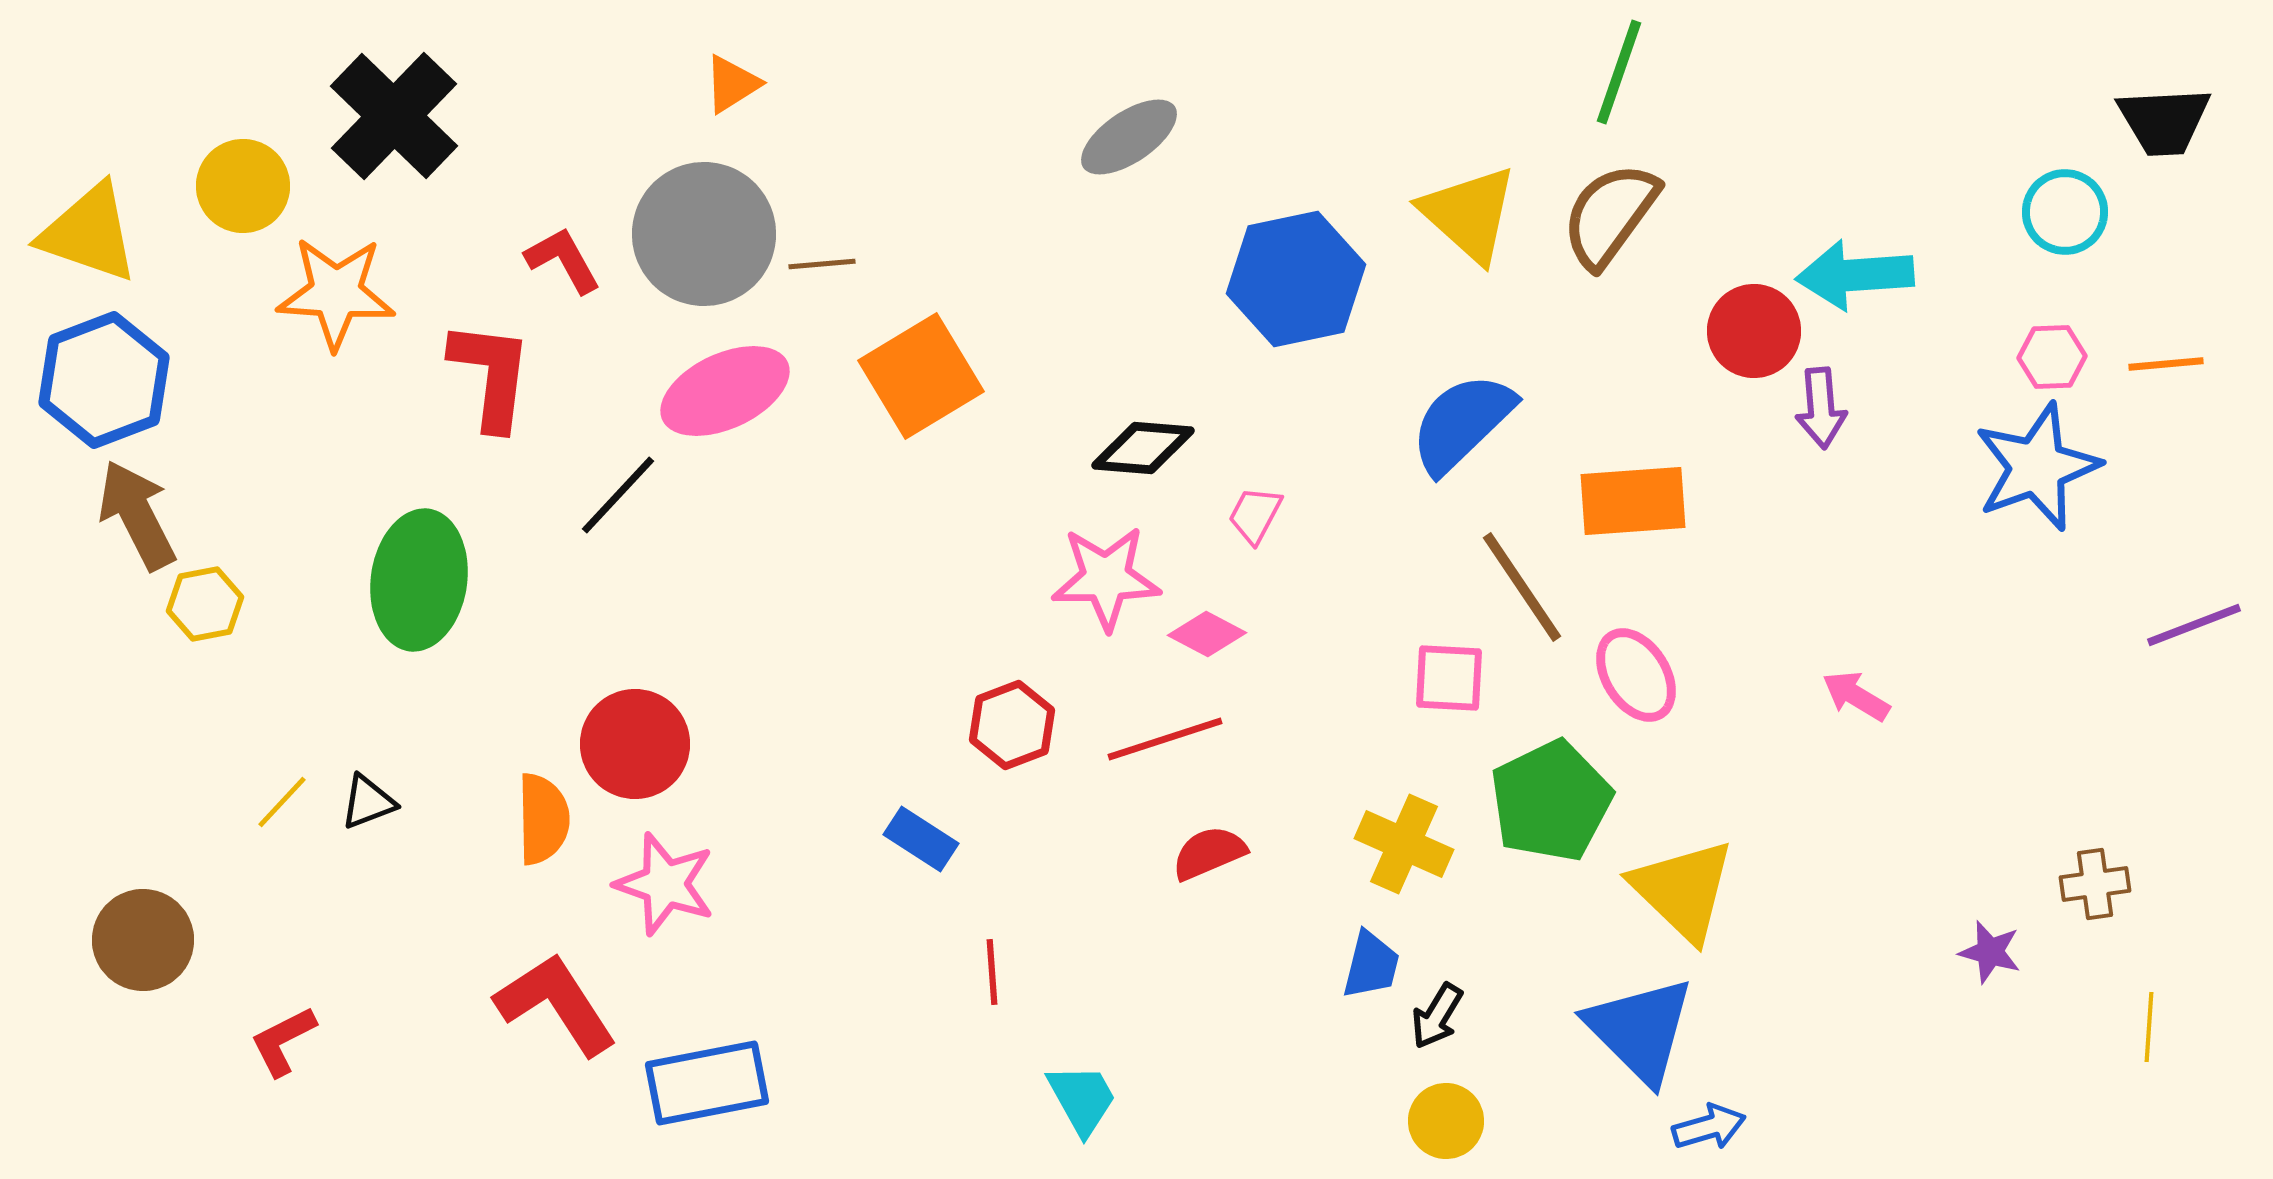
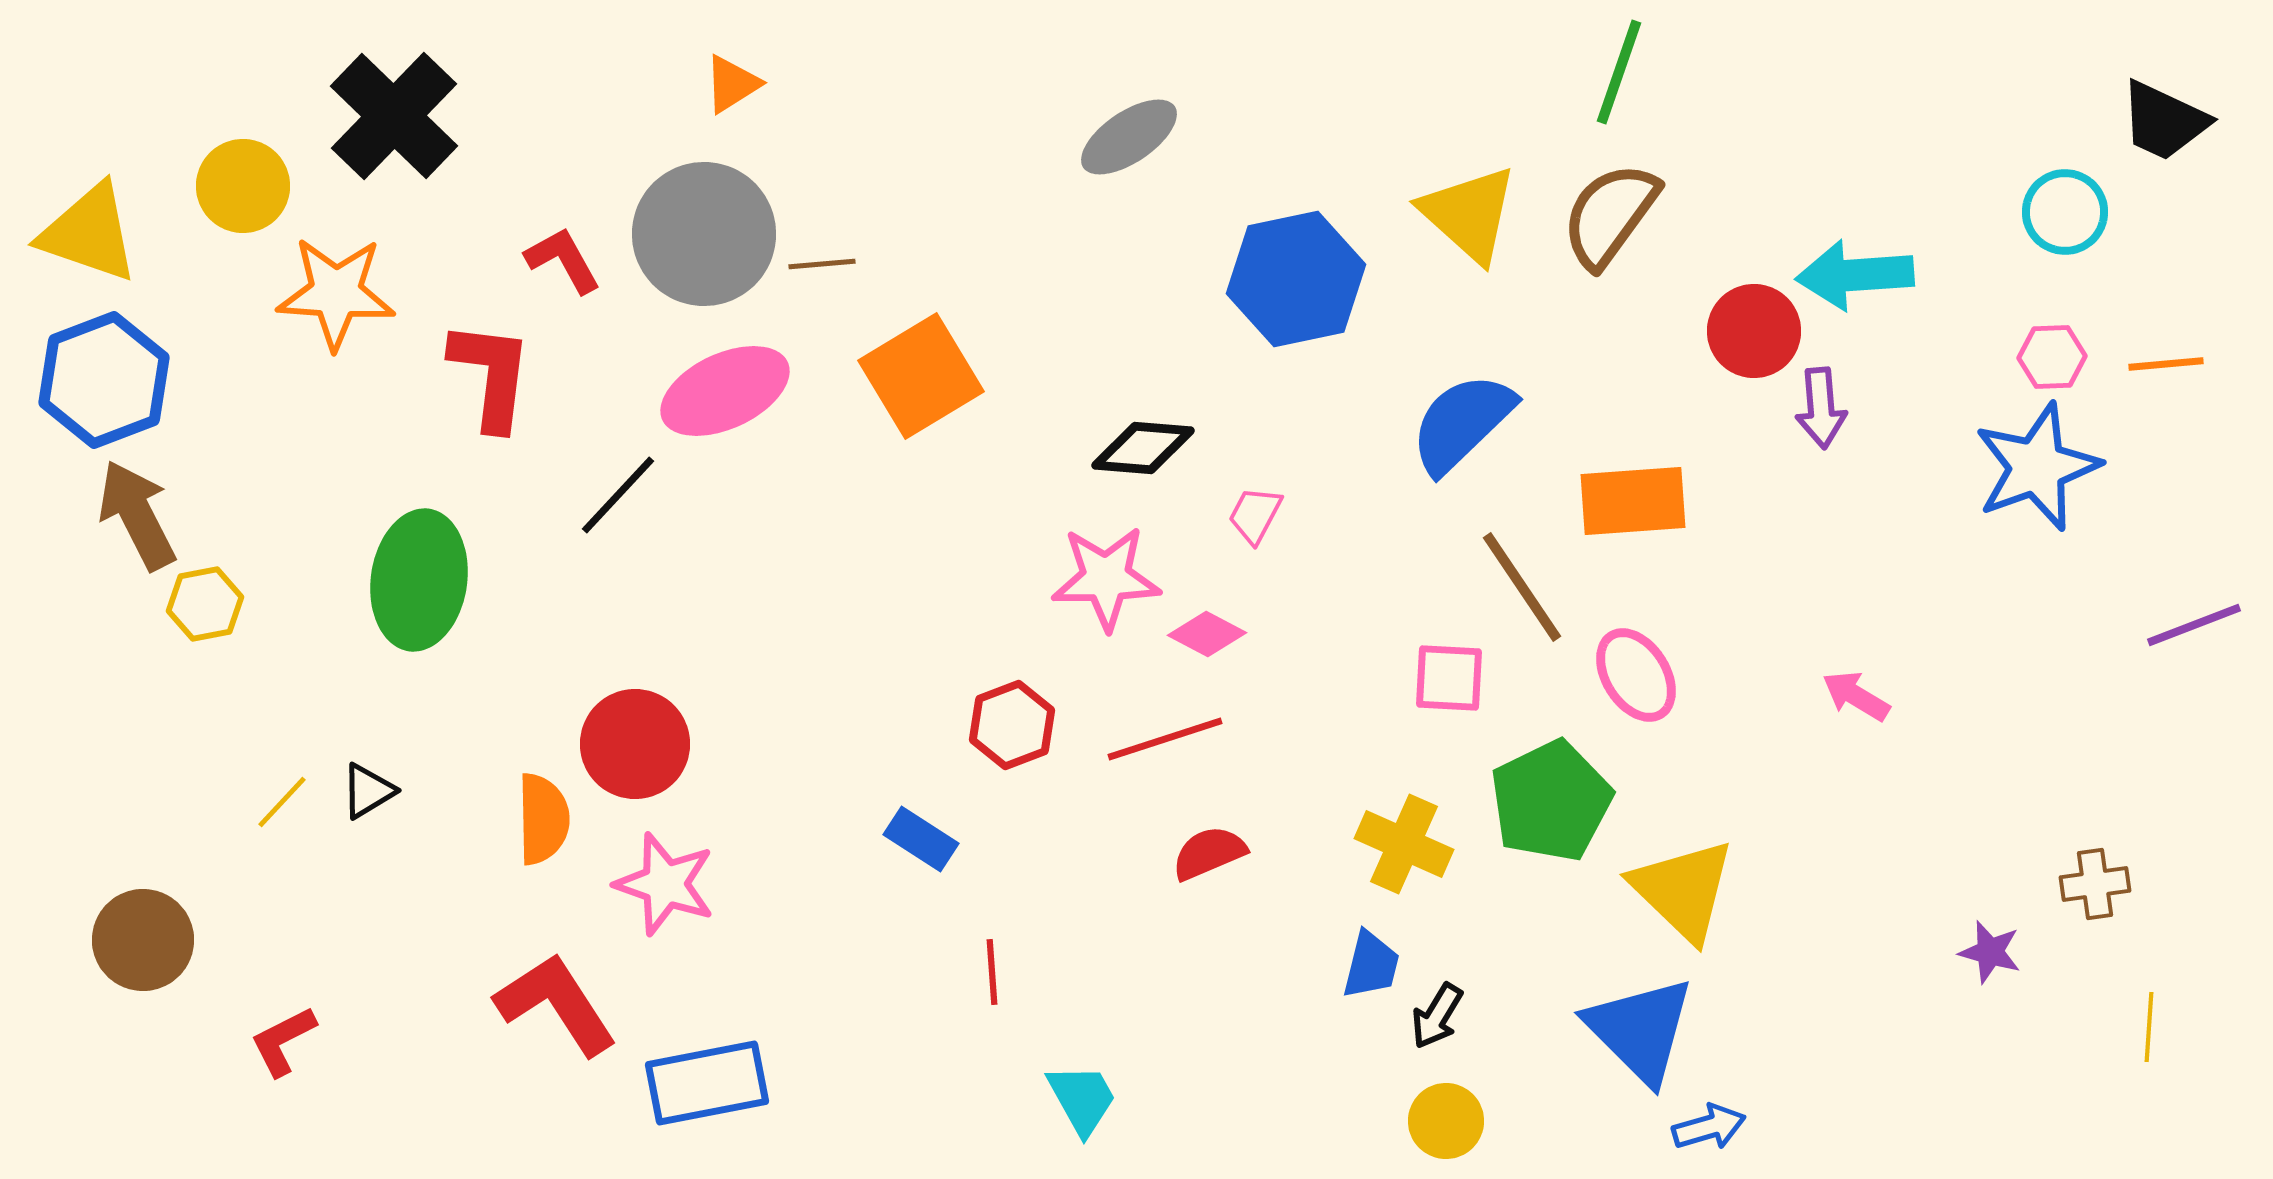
black trapezoid at (2164, 121): rotated 28 degrees clockwise
black triangle at (368, 802): moved 11 px up; rotated 10 degrees counterclockwise
